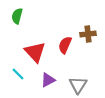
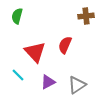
brown cross: moved 2 px left, 18 px up
cyan line: moved 1 px down
purple triangle: moved 2 px down
gray triangle: moved 1 px left; rotated 24 degrees clockwise
